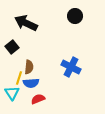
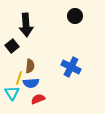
black arrow: moved 2 px down; rotated 120 degrees counterclockwise
black square: moved 1 px up
brown semicircle: moved 1 px right, 1 px up
